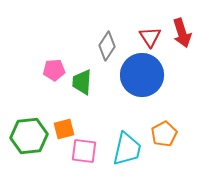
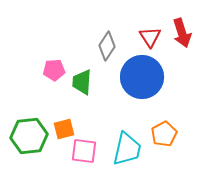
blue circle: moved 2 px down
